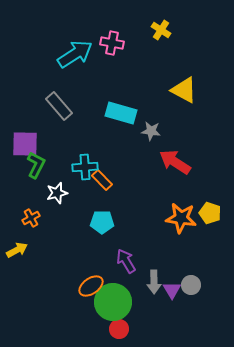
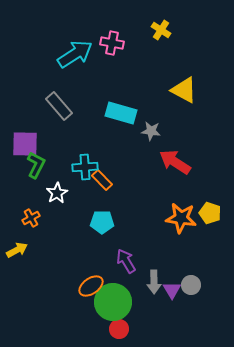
white star: rotated 15 degrees counterclockwise
